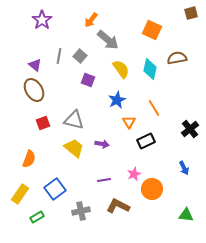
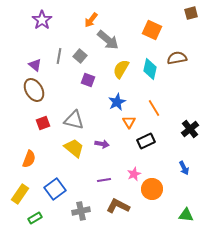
yellow semicircle: rotated 114 degrees counterclockwise
blue star: moved 2 px down
green rectangle: moved 2 px left, 1 px down
